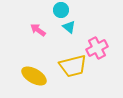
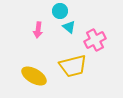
cyan circle: moved 1 px left, 1 px down
pink arrow: rotated 119 degrees counterclockwise
pink cross: moved 2 px left, 8 px up
